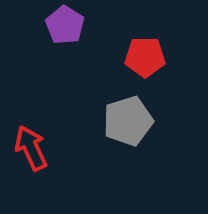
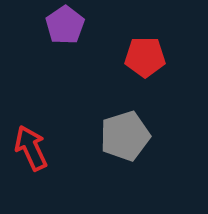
purple pentagon: rotated 6 degrees clockwise
gray pentagon: moved 3 px left, 15 px down
